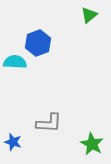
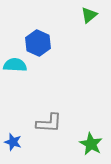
blue hexagon: rotated 15 degrees counterclockwise
cyan semicircle: moved 3 px down
green star: moved 1 px left
